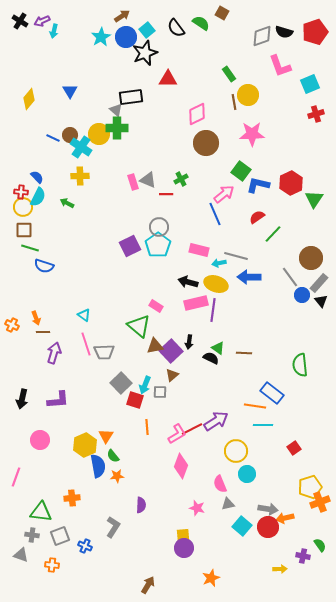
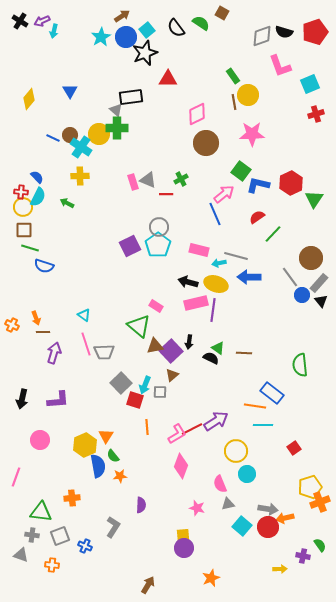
green rectangle at (229, 74): moved 4 px right, 2 px down
orange star at (117, 476): moved 3 px right
